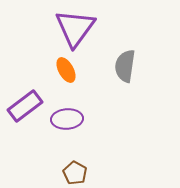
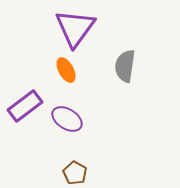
purple ellipse: rotated 36 degrees clockwise
